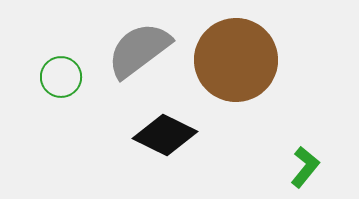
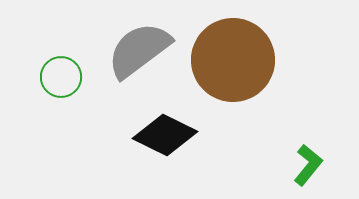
brown circle: moved 3 px left
green L-shape: moved 3 px right, 2 px up
